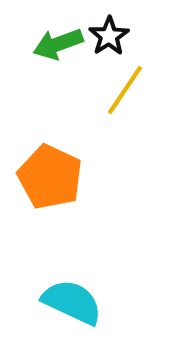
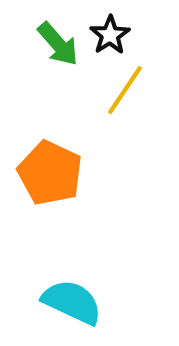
black star: moved 1 px right, 1 px up
green arrow: rotated 111 degrees counterclockwise
orange pentagon: moved 4 px up
